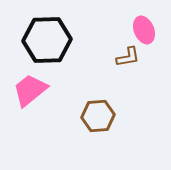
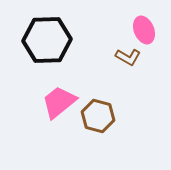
brown L-shape: rotated 40 degrees clockwise
pink trapezoid: moved 29 px right, 12 px down
brown hexagon: rotated 20 degrees clockwise
